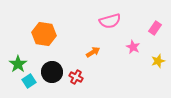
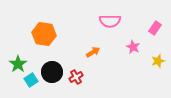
pink semicircle: rotated 15 degrees clockwise
red cross: rotated 32 degrees clockwise
cyan square: moved 2 px right, 1 px up
